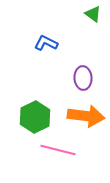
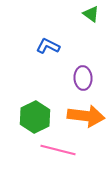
green triangle: moved 2 px left
blue L-shape: moved 2 px right, 3 px down
